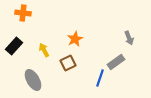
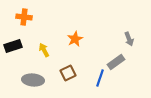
orange cross: moved 1 px right, 4 px down
gray arrow: moved 1 px down
black rectangle: moved 1 px left; rotated 30 degrees clockwise
brown square: moved 10 px down
gray ellipse: rotated 55 degrees counterclockwise
